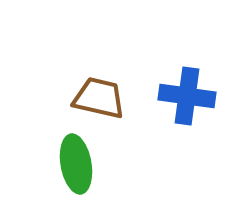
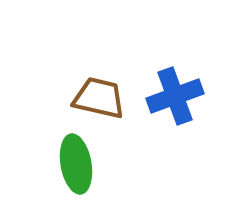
blue cross: moved 12 px left; rotated 28 degrees counterclockwise
